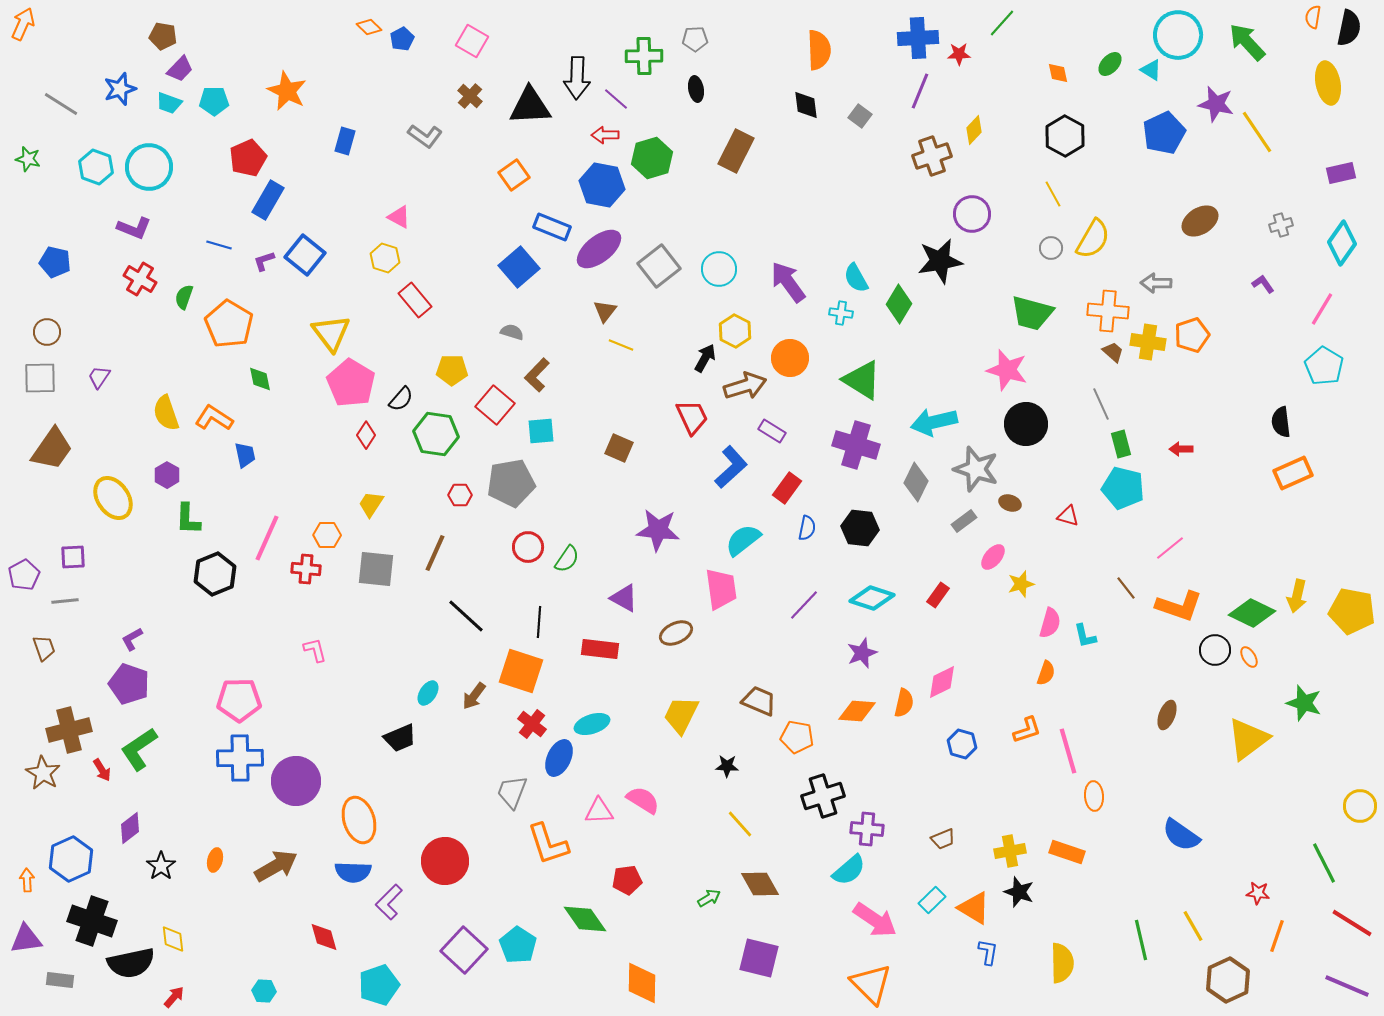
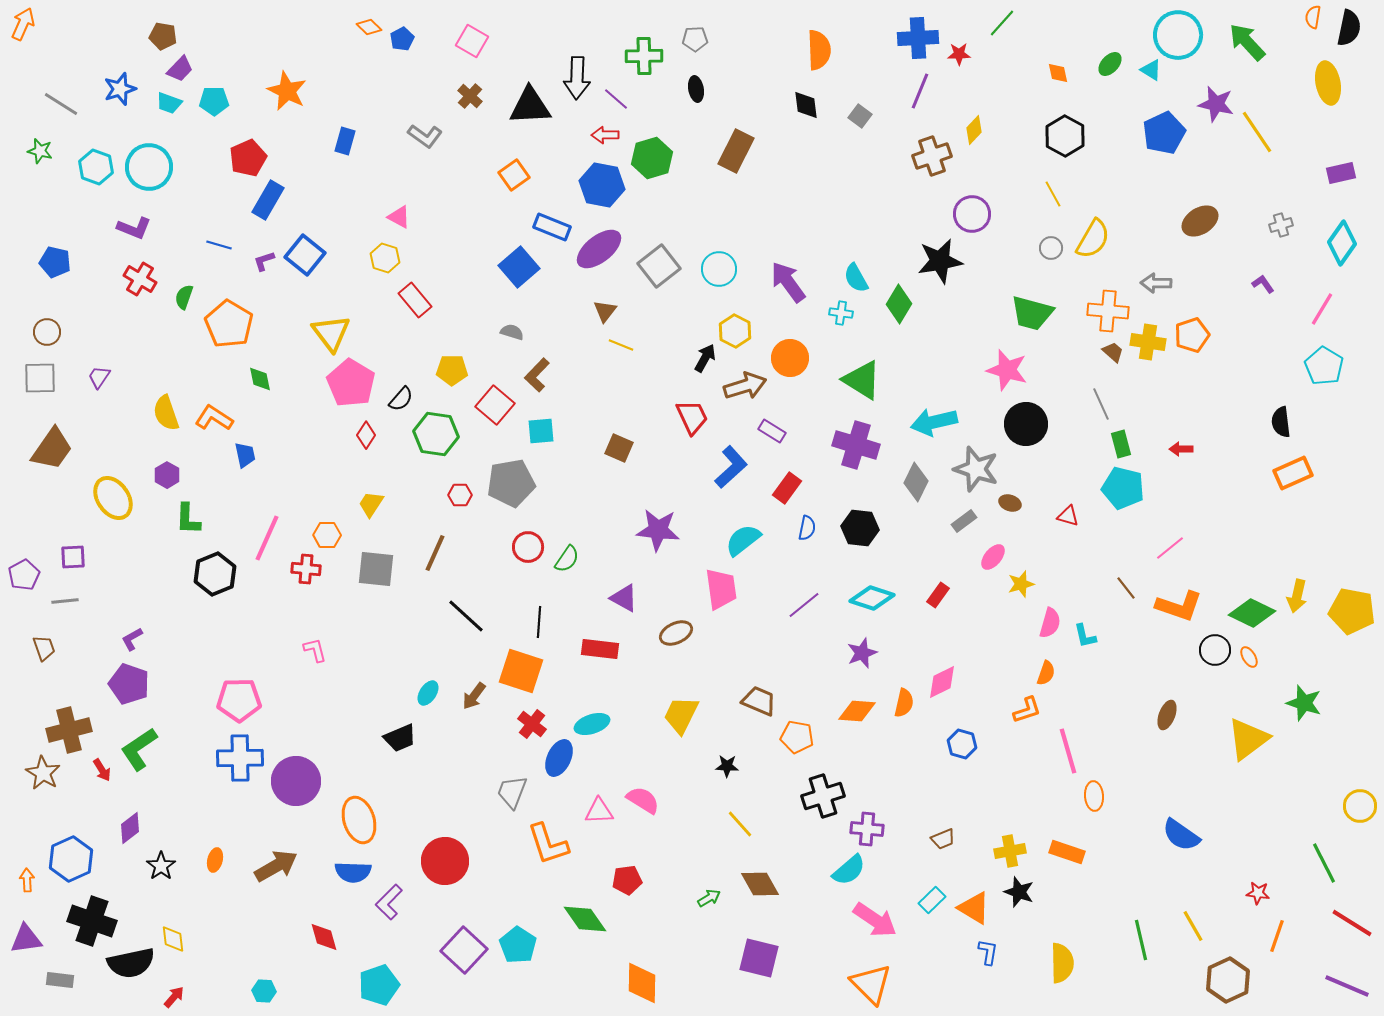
green star at (28, 159): moved 12 px right, 8 px up
purple line at (804, 605): rotated 8 degrees clockwise
orange L-shape at (1027, 730): moved 20 px up
